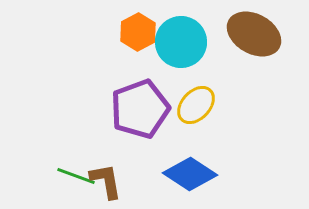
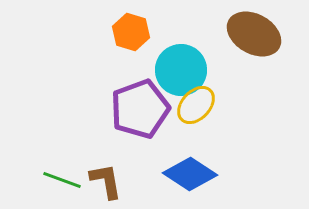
orange hexagon: moved 7 px left; rotated 15 degrees counterclockwise
cyan circle: moved 28 px down
green line: moved 14 px left, 4 px down
